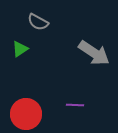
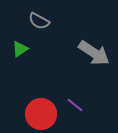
gray semicircle: moved 1 px right, 1 px up
purple line: rotated 36 degrees clockwise
red circle: moved 15 px right
